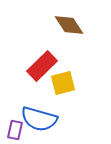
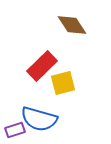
brown diamond: moved 3 px right
purple rectangle: rotated 60 degrees clockwise
